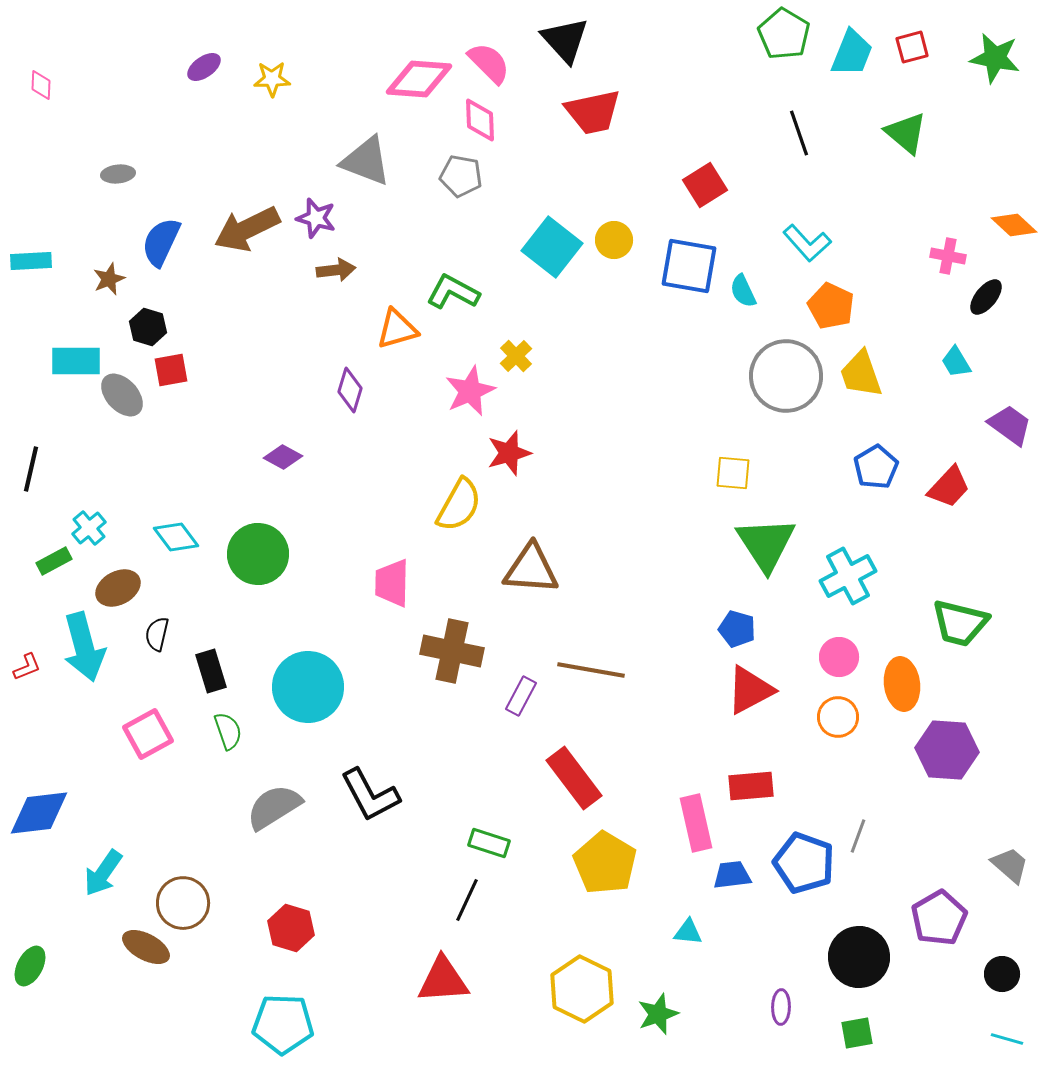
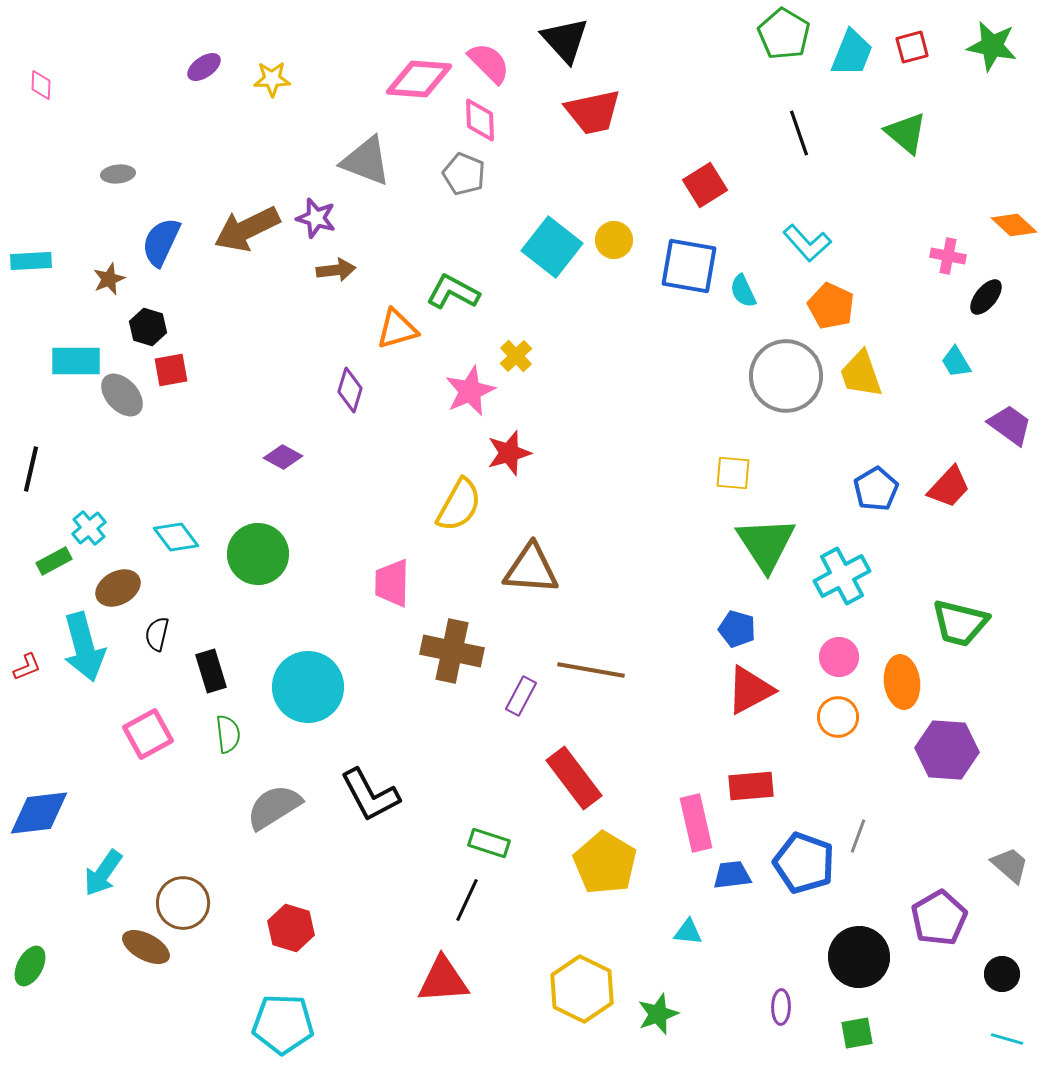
green star at (995, 58): moved 3 px left, 12 px up
gray pentagon at (461, 176): moved 3 px right, 2 px up; rotated 12 degrees clockwise
blue pentagon at (876, 467): moved 22 px down
cyan cross at (848, 576): moved 6 px left
orange ellipse at (902, 684): moved 2 px up
green semicircle at (228, 731): moved 3 px down; rotated 12 degrees clockwise
